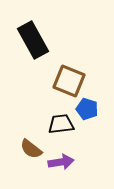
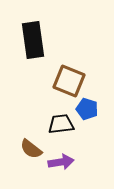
black rectangle: rotated 21 degrees clockwise
